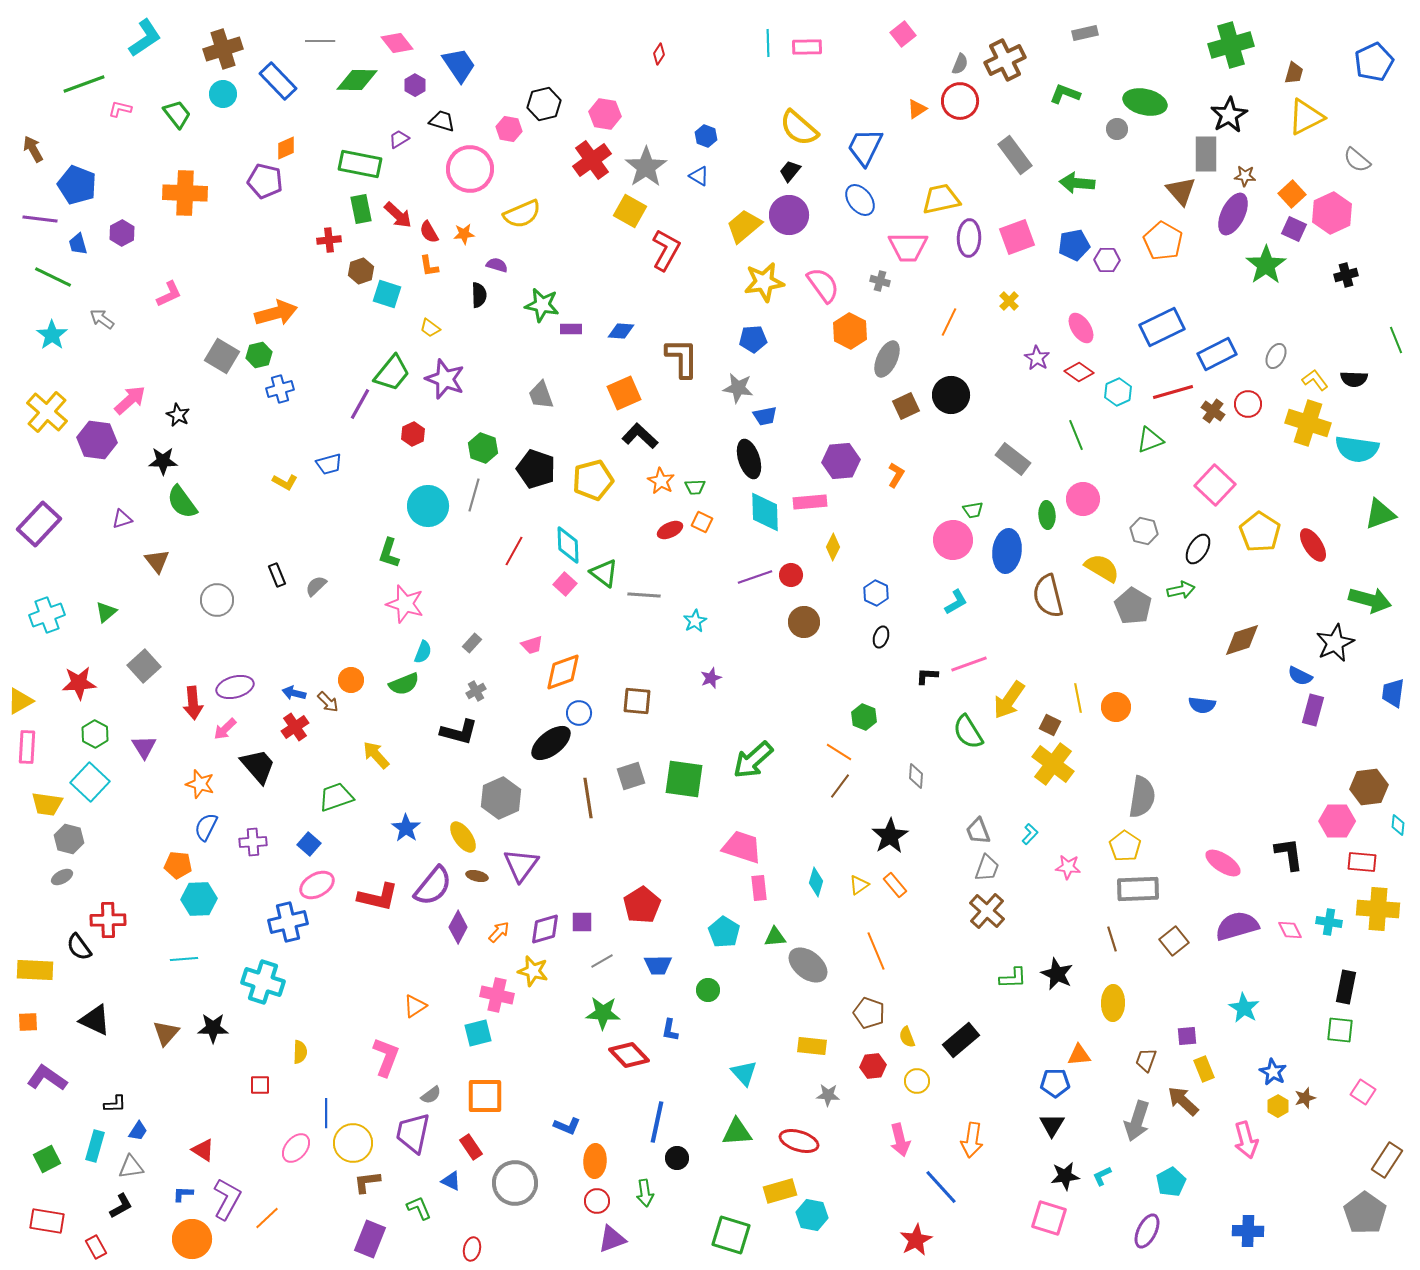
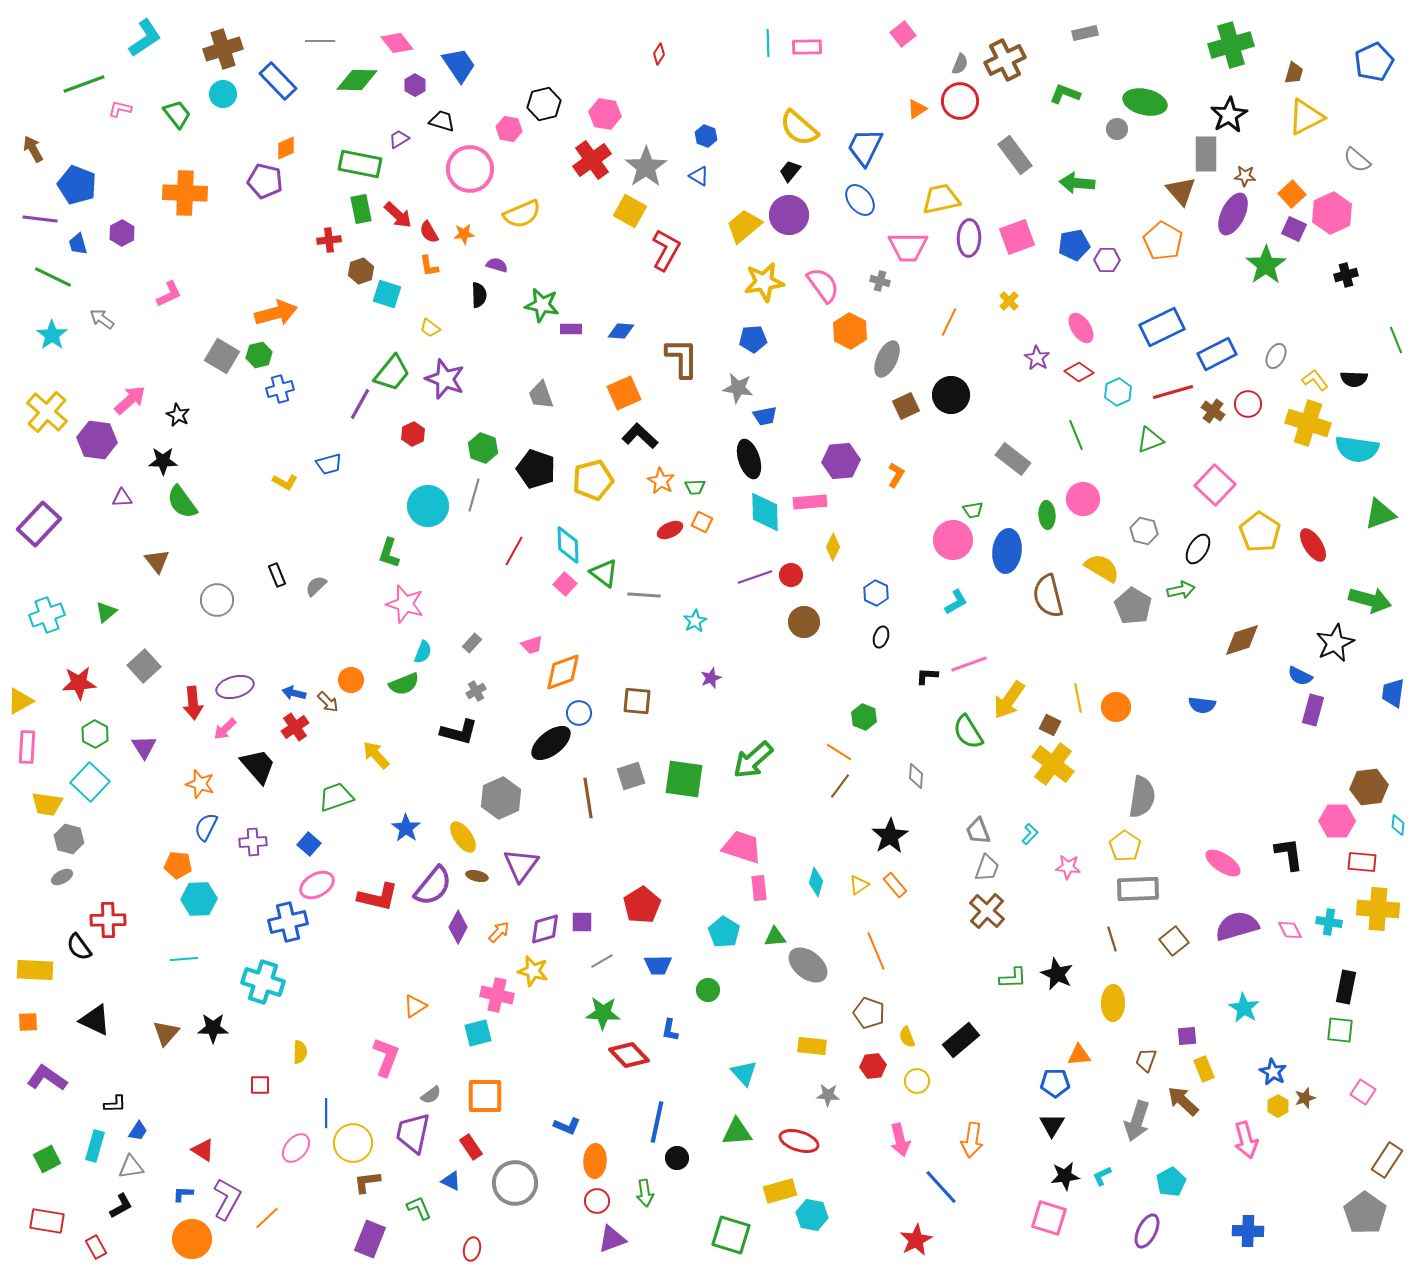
purple triangle at (122, 519): moved 21 px up; rotated 15 degrees clockwise
